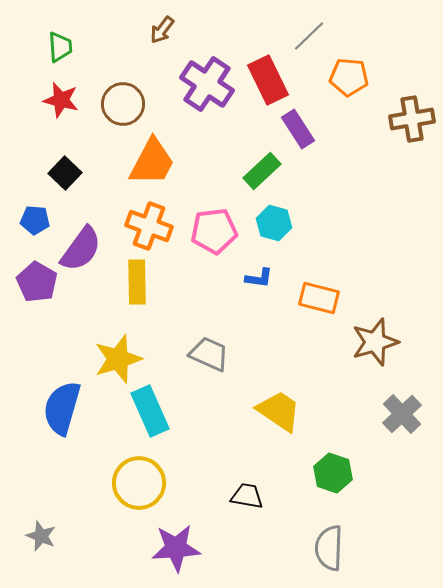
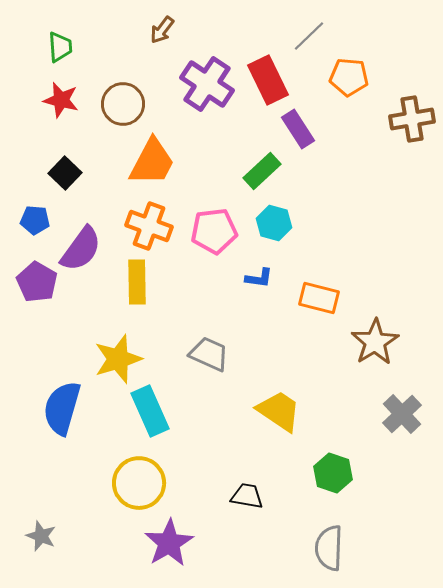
brown star: rotated 15 degrees counterclockwise
purple star: moved 7 px left, 5 px up; rotated 27 degrees counterclockwise
